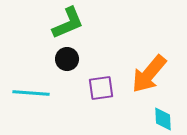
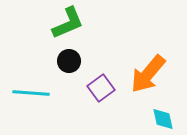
black circle: moved 2 px right, 2 px down
orange arrow: moved 1 px left
purple square: rotated 28 degrees counterclockwise
cyan diamond: rotated 10 degrees counterclockwise
